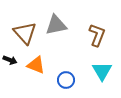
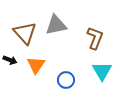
brown L-shape: moved 2 px left, 3 px down
orange triangle: rotated 42 degrees clockwise
